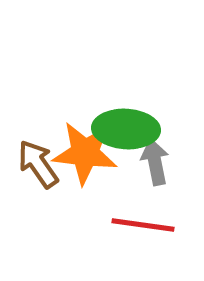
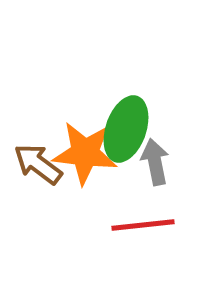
green ellipse: rotated 74 degrees counterclockwise
brown arrow: rotated 18 degrees counterclockwise
red line: rotated 14 degrees counterclockwise
